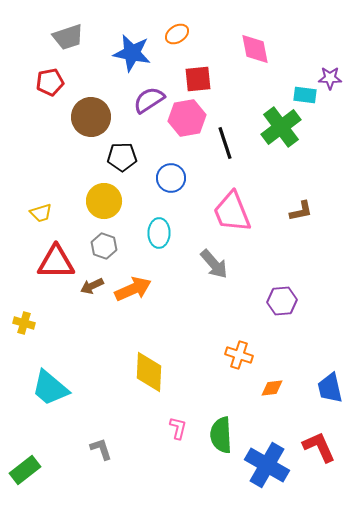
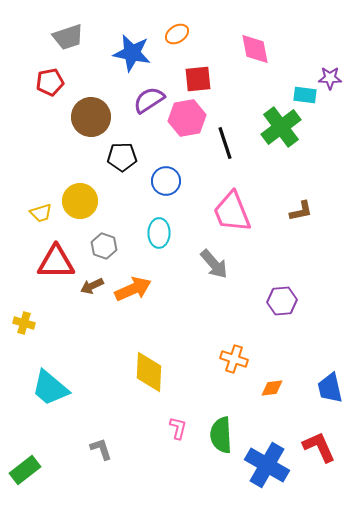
blue circle: moved 5 px left, 3 px down
yellow circle: moved 24 px left
orange cross: moved 5 px left, 4 px down
